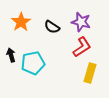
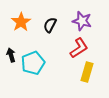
purple star: moved 1 px right, 1 px up
black semicircle: moved 2 px left, 2 px up; rotated 84 degrees clockwise
red L-shape: moved 3 px left, 1 px down
cyan pentagon: rotated 10 degrees counterclockwise
yellow rectangle: moved 3 px left, 1 px up
